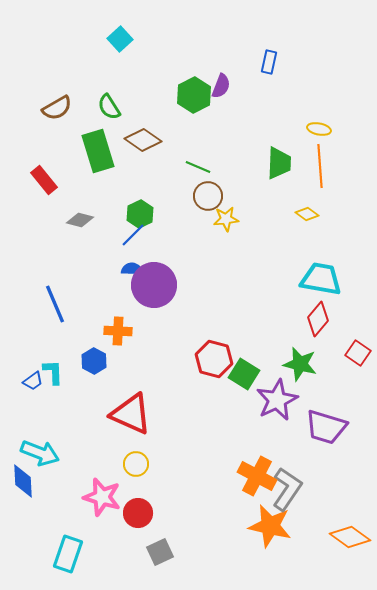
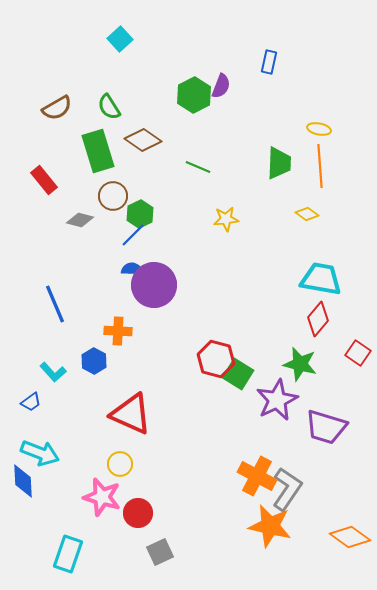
brown circle at (208, 196): moved 95 px left
red hexagon at (214, 359): moved 2 px right
cyan L-shape at (53, 372): rotated 140 degrees clockwise
green square at (244, 374): moved 6 px left
blue trapezoid at (33, 381): moved 2 px left, 21 px down
yellow circle at (136, 464): moved 16 px left
